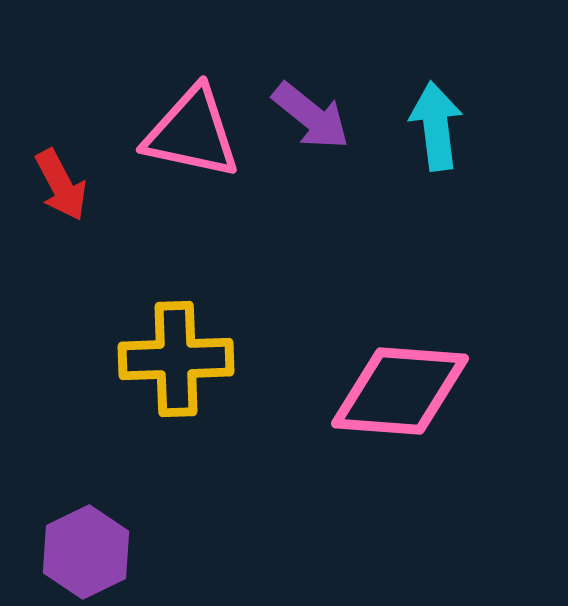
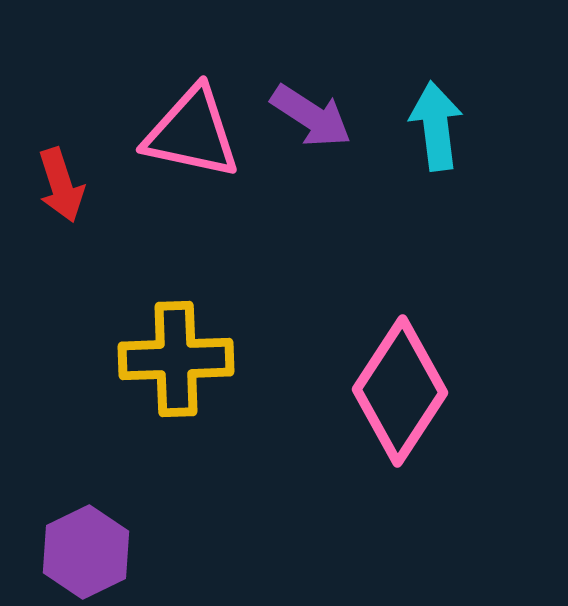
purple arrow: rotated 6 degrees counterclockwise
red arrow: rotated 10 degrees clockwise
pink diamond: rotated 61 degrees counterclockwise
